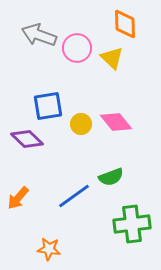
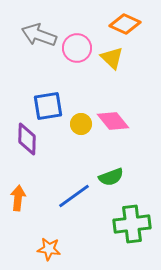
orange diamond: rotated 64 degrees counterclockwise
pink diamond: moved 3 px left, 1 px up
purple diamond: rotated 48 degrees clockwise
orange arrow: rotated 145 degrees clockwise
